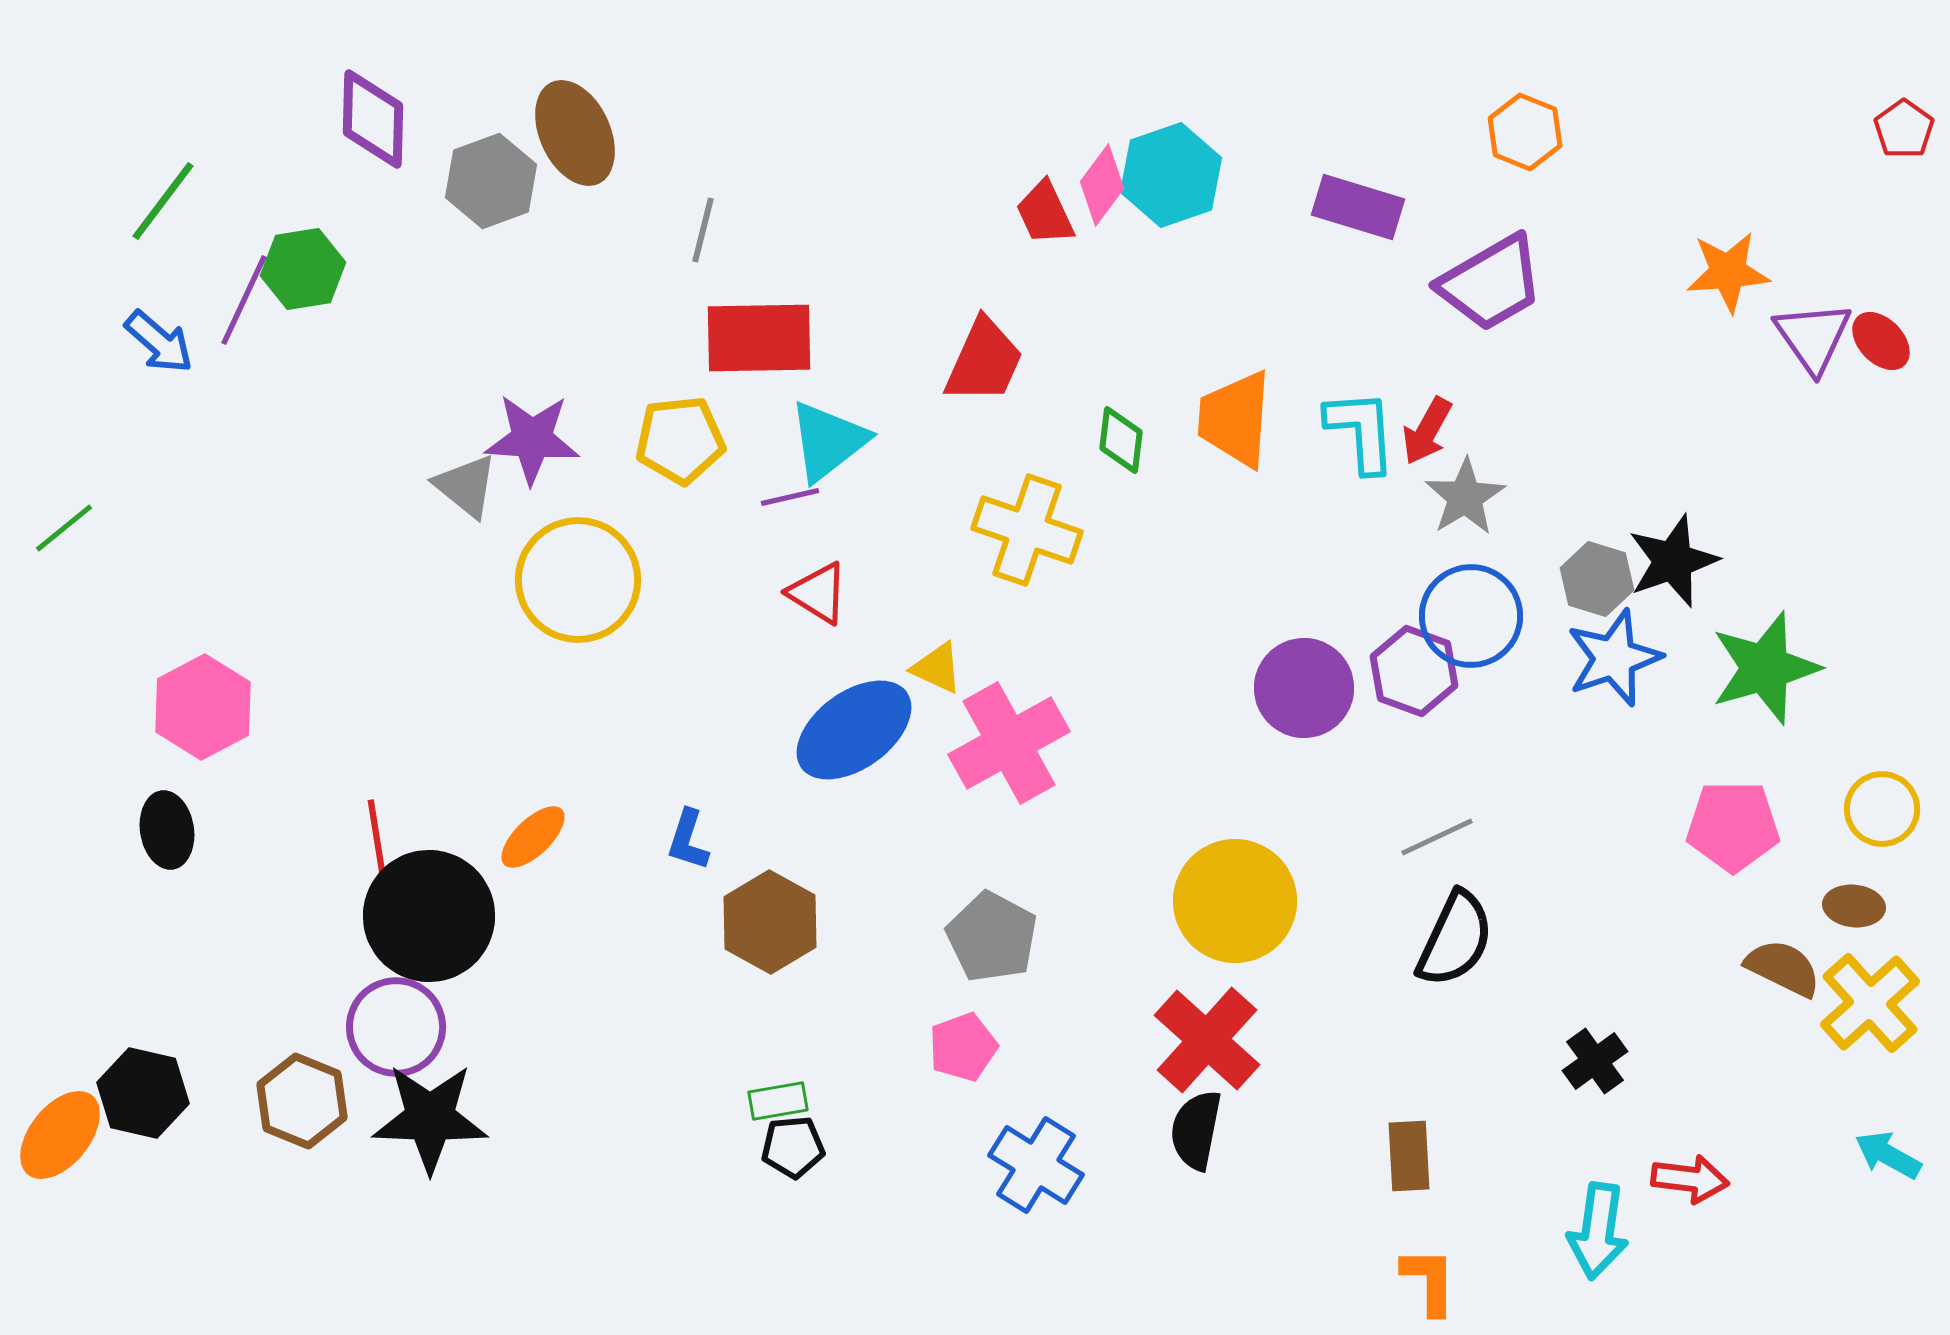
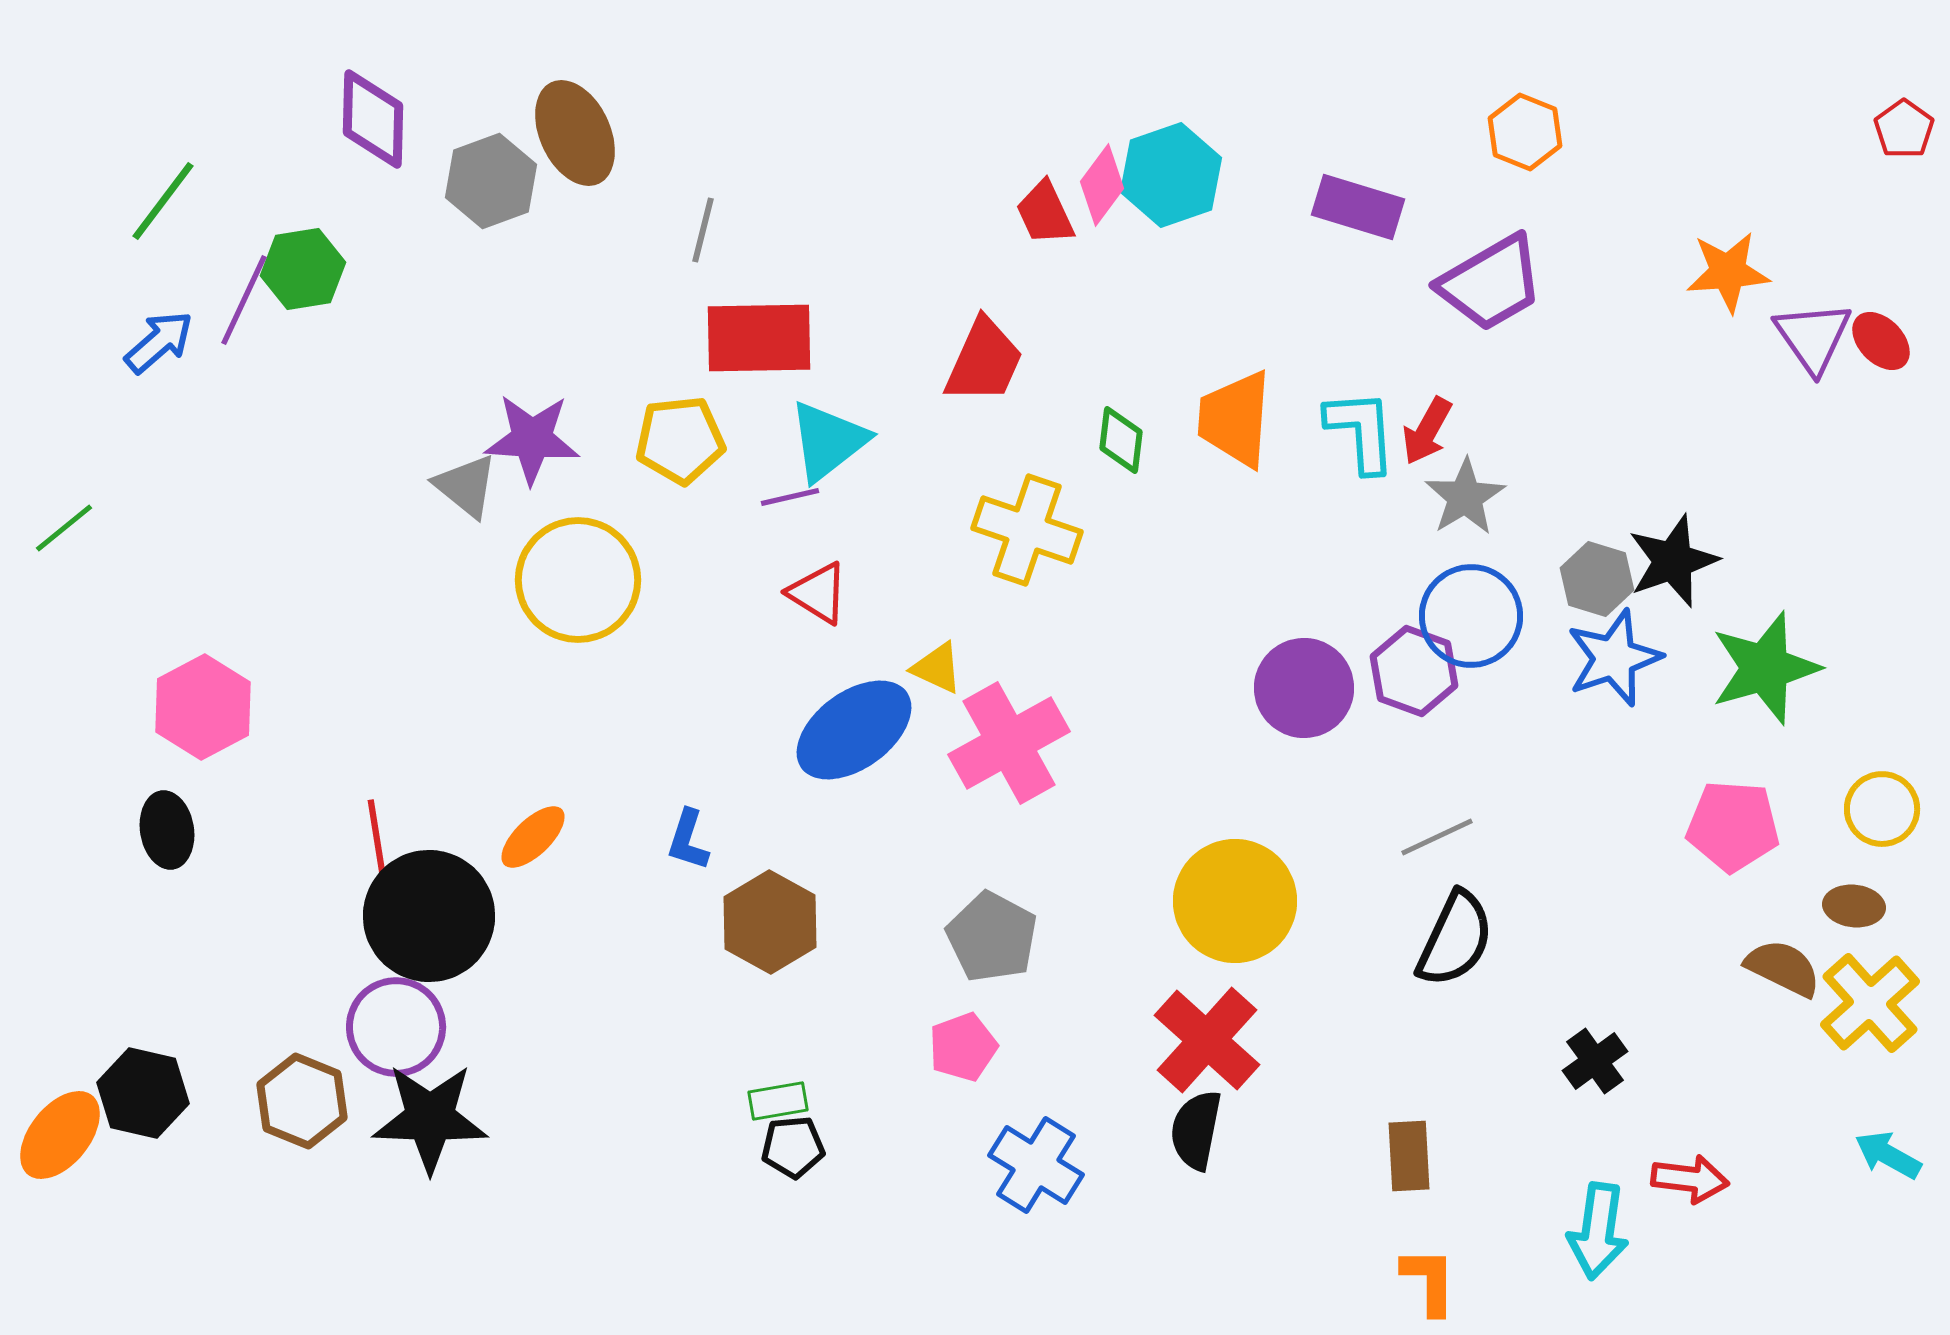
blue arrow at (159, 342): rotated 82 degrees counterclockwise
pink pentagon at (1733, 826): rotated 4 degrees clockwise
